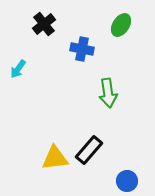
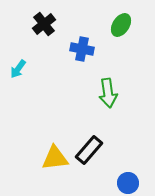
blue circle: moved 1 px right, 2 px down
